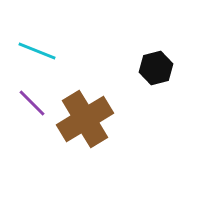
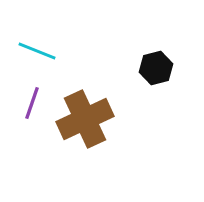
purple line: rotated 64 degrees clockwise
brown cross: rotated 6 degrees clockwise
